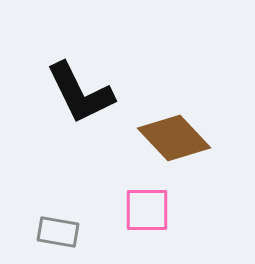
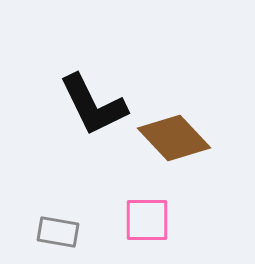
black L-shape: moved 13 px right, 12 px down
pink square: moved 10 px down
